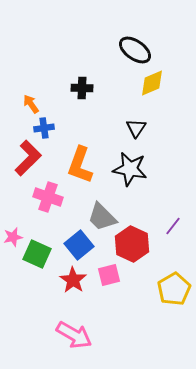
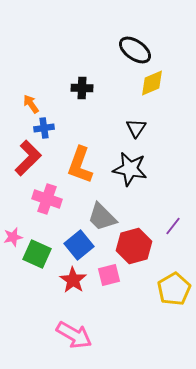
pink cross: moved 1 px left, 2 px down
red hexagon: moved 2 px right, 2 px down; rotated 20 degrees clockwise
